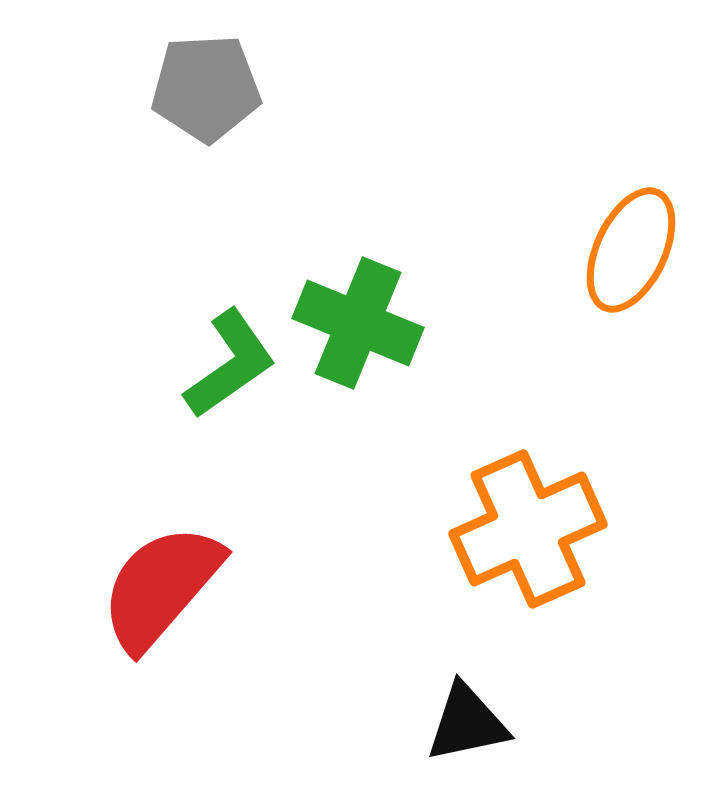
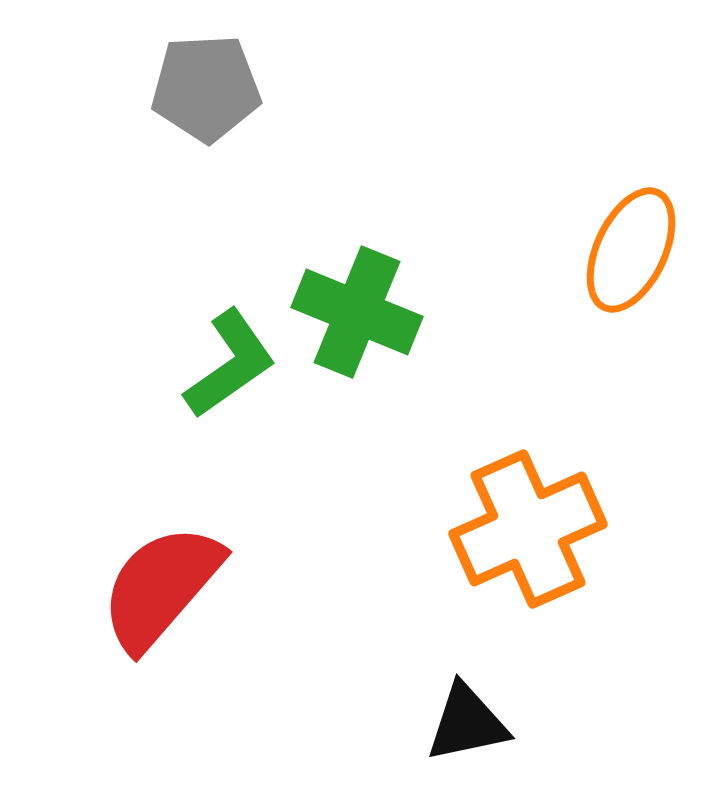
green cross: moved 1 px left, 11 px up
